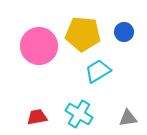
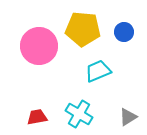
yellow pentagon: moved 5 px up
cyan trapezoid: rotated 8 degrees clockwise
gray triangle: moved 1 px up; rotated 24 degrees counterclockwise
